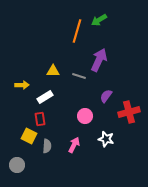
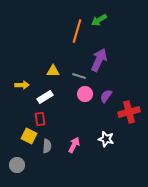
pink circle: moved 22 px up
